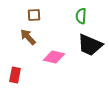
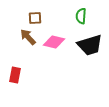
brown square: moved 1 px right, 3 px down
black trapezoid: rotated 40 degrees counterclockwise
pink diamond: moved 15 px up
